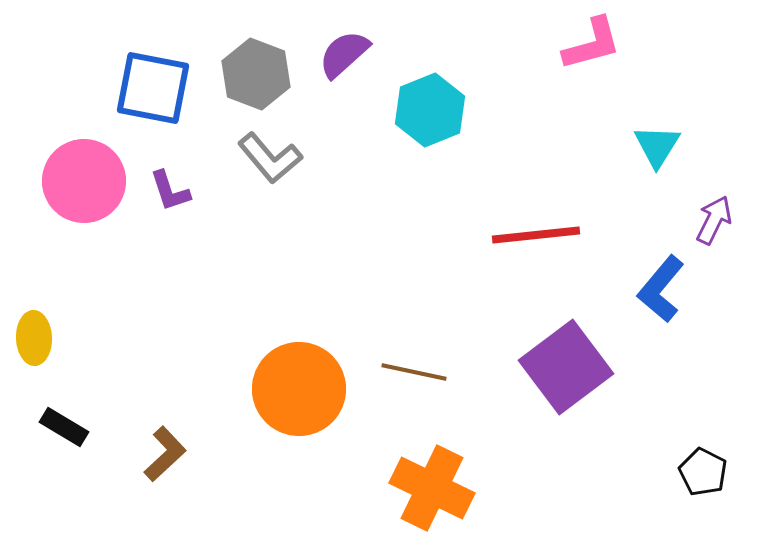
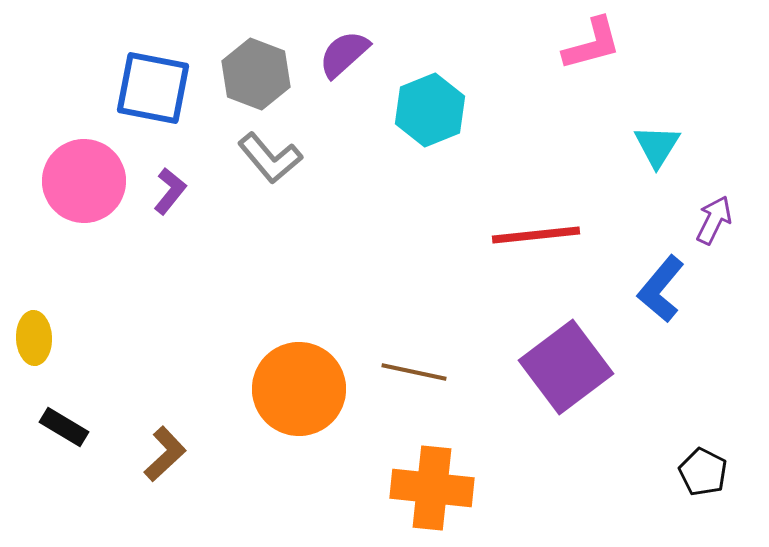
purple L-shape: rotated 123 degrees counterclockwise
orange cross: rotated 20 degrees counterclockwise
